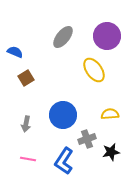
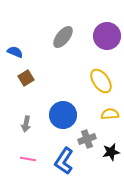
yellow ellipse: moved 7 px right, 11 px down
